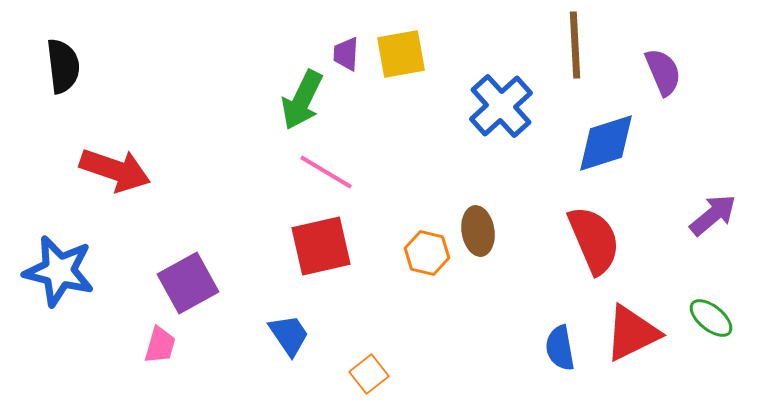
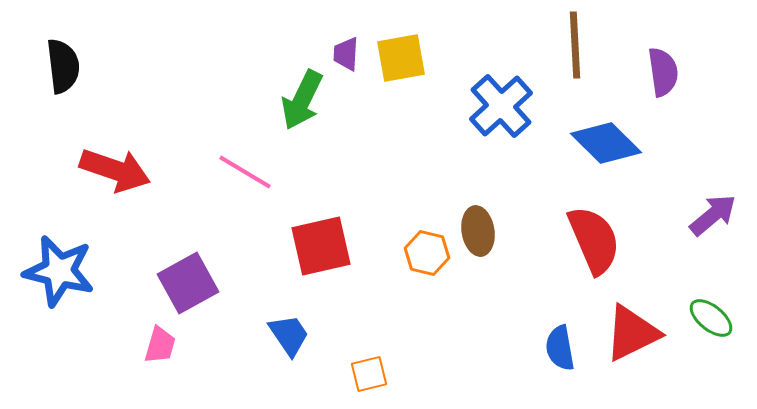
yellow square: moved 4 px down
purple semicircle: rotated 15 degrees clockwise
blue diamond: rotated 62 degrees clockwise
pink line: moved 81 px left
orange square: rotated 24 degrees clockwise
